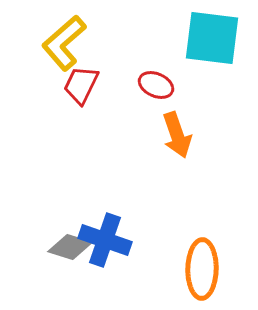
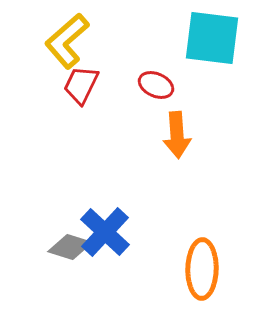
yellow L-shape: moved 3 px right, 2 px up
orange arrow: rotated 15 degrees clockwise
blue cross: moved 8 px up; rotated 24 degrees clockwise
